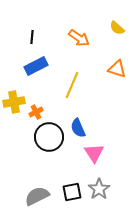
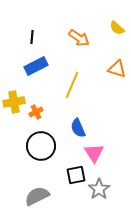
black circle: moved 8 px left, 9 px down
black square: moved 4 px right, 17 px up
